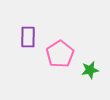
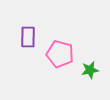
pink pentagon: rotated 24 degrees counterclockwise
